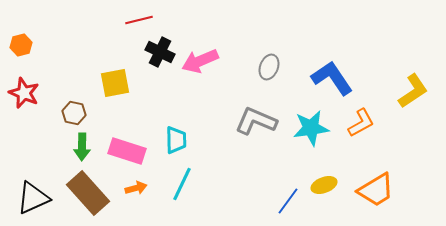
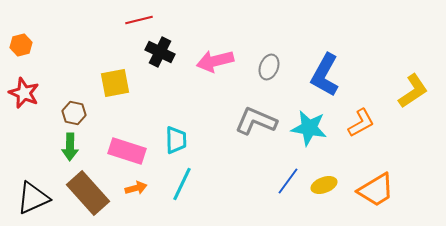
pink arrow: moved 15 px right; rotated 9 degrees clockwise
blue L-shape: moved 7 px left, 3 px up; rotated 117 degrees counterclockwise
cyan star: moved 2 px left; rotated 18 degrees clockwise
green arrow: moved 12 px left
blue line: moved 20 px up
